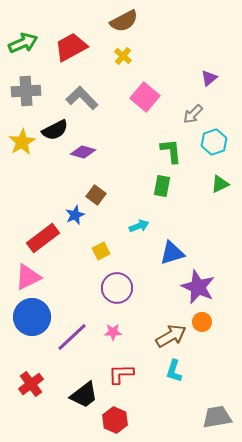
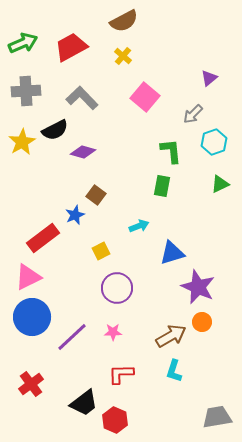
black trapezoid: moved 8 px down
